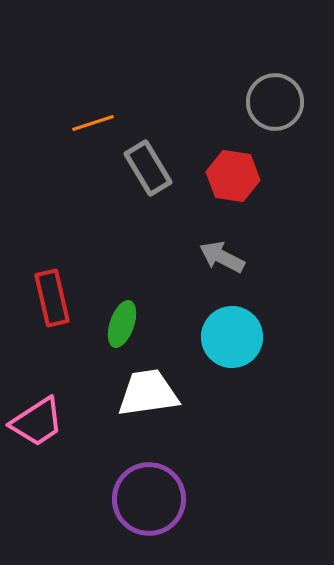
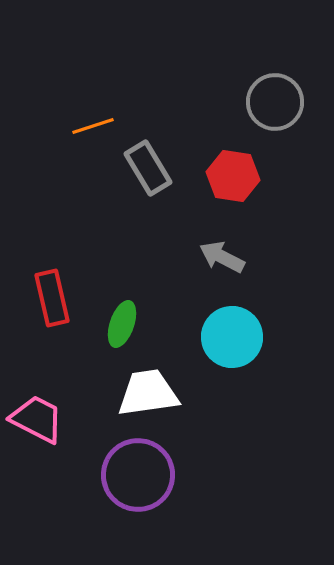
orange line: moved 3 px down
pink trapezoid: moved 3 px up; rotated 120 degrees counterclockwise
purple circle: moved 11 px left, 24 px up
